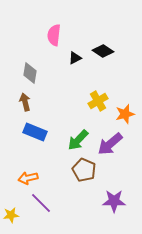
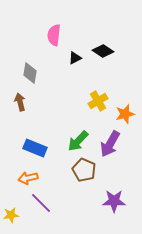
brown arrow: moved 5 px left
blue rectangle: moved 16 px down
green arrow: moved 1 px down
purple arrow: rotated 20 degrees counterclockwise
